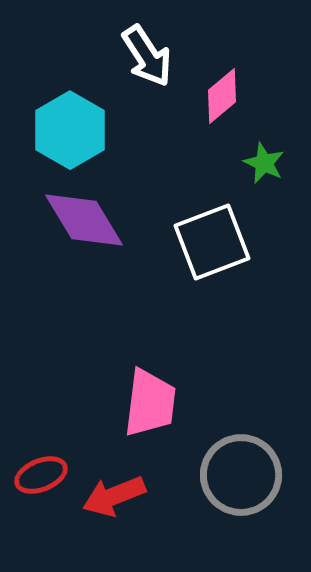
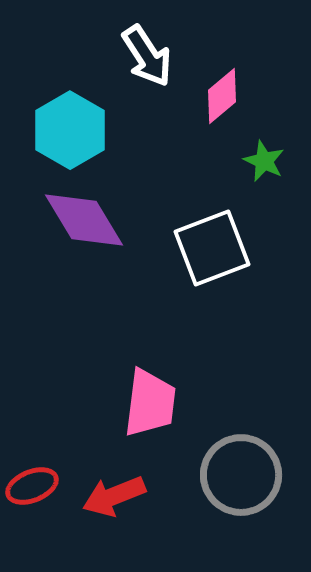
green star: moved 2 px up
white square: moved 6 px down
red ellipse: moved 9 px left, 11 px down
